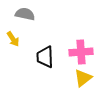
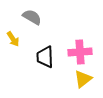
gray semicircle: moved 7 px right, 3 px down; rotated 18 degrees clockwise
pink cross: moved 1 px left
yellow triangle: moved 1 px down
